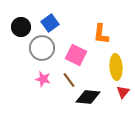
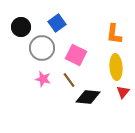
blue square: moved 7 px right
orange L-shape: moved 13 px right
